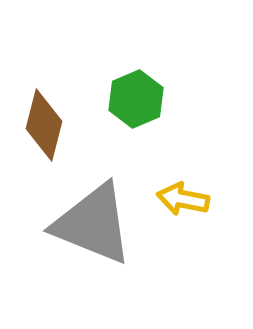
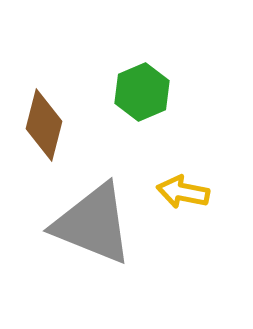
green hexagon: moved 6 px right, 7 px up
yellow arrow: moved 7 px up
